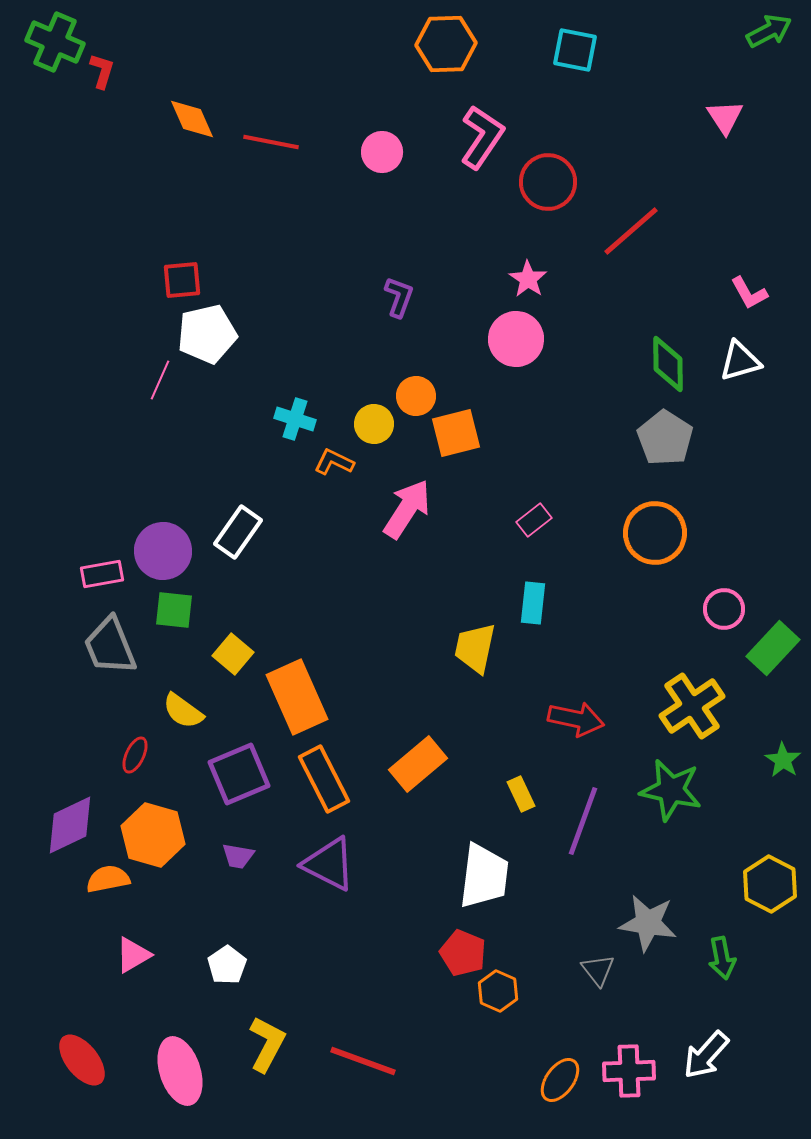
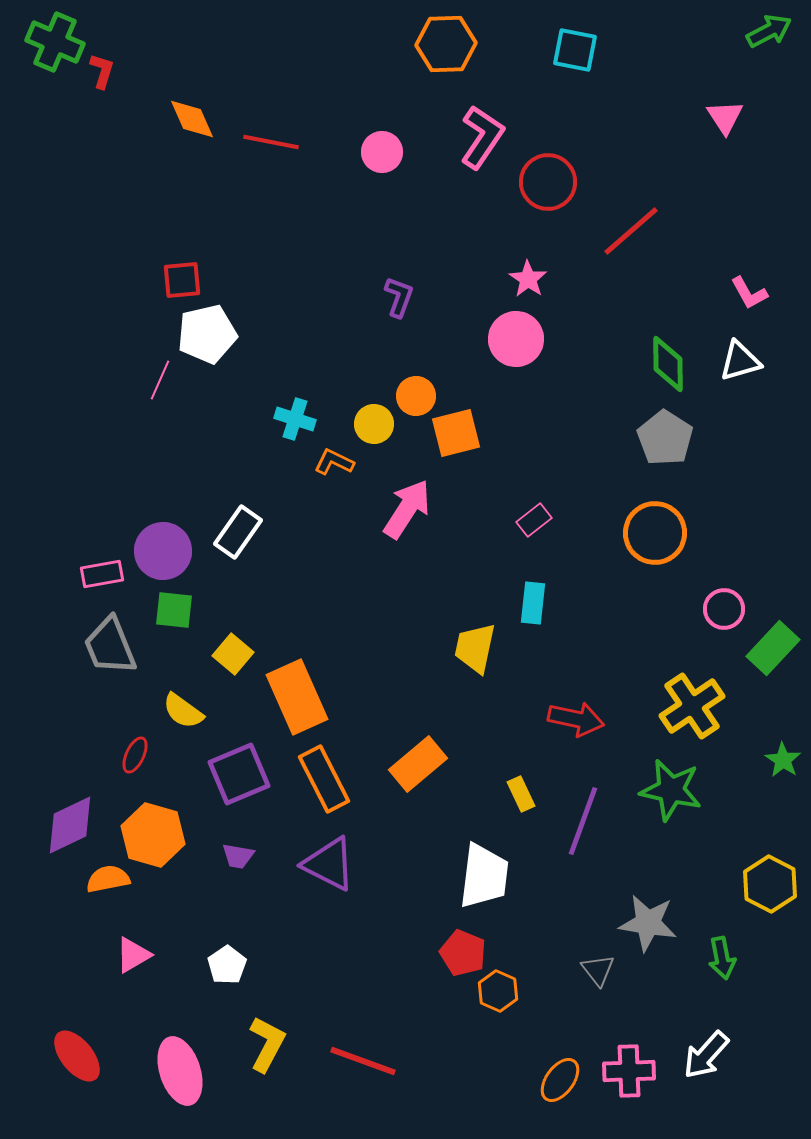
red ellipse at (82, 1060): moved 5 px left, 4 px up
